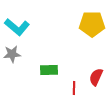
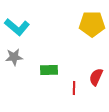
gray star: moved 2 px right, 3 px down
